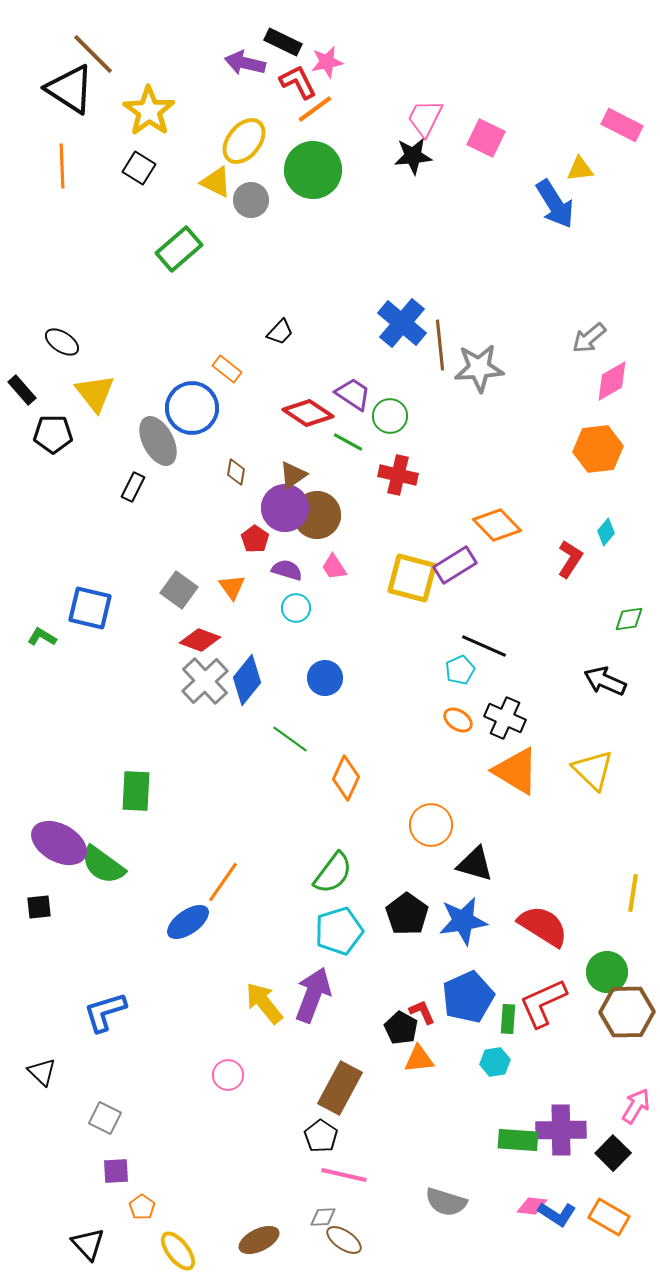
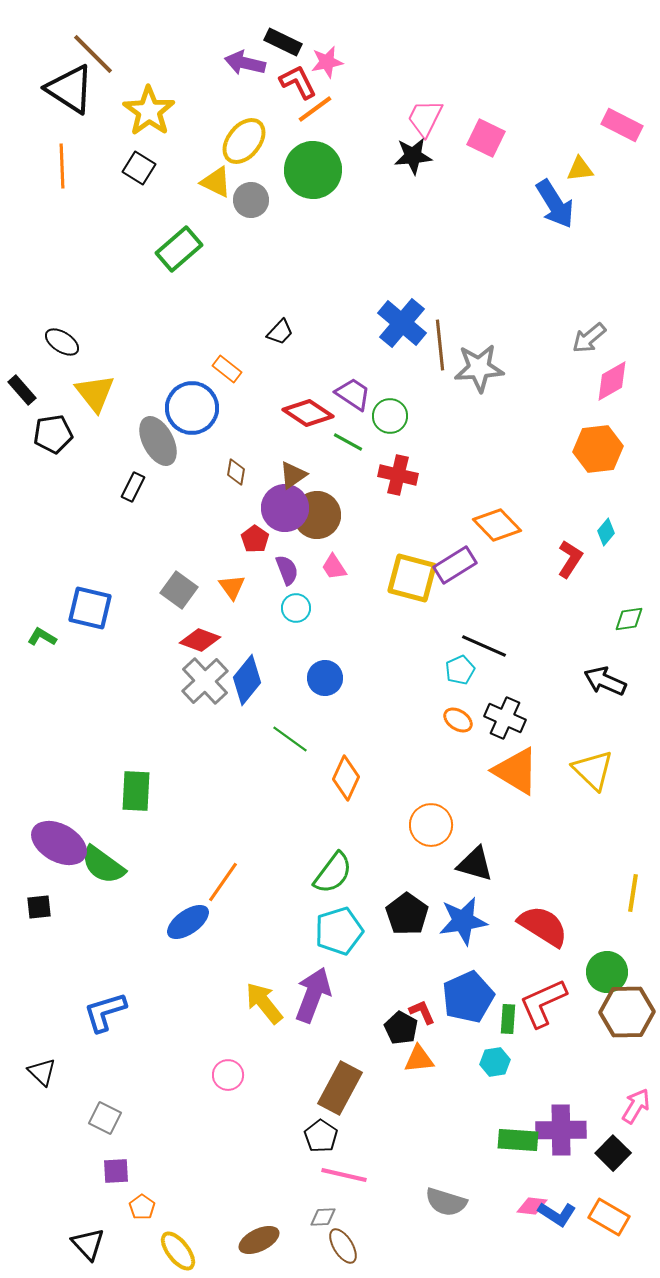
black pentagon at (53, 434): rotated 9 degrees counterclockwise
purple semicircle at (287, 570): rotated 52 degrees clockwise
brown ellipse at (344, 1240): moved 1 px left, 6 px down; rotated 24 degrees clockwise
